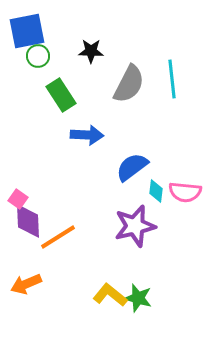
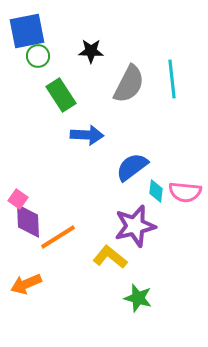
yellow L-shape: moved 38 px up
